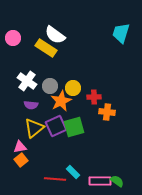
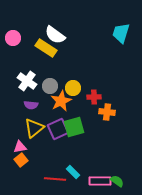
purple square: moved 2 px right, 3 px down
